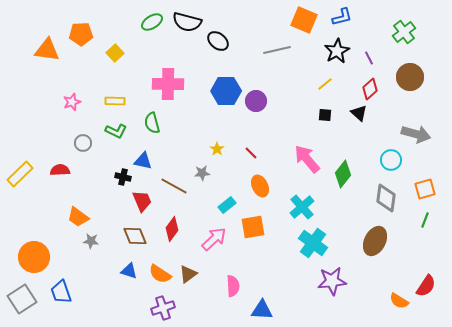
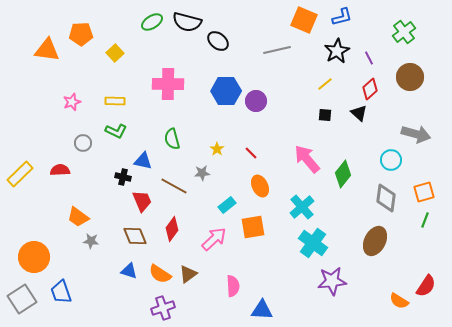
green semicircle at (152, 123): moved 20 px right, 16 px down
orange square at (425, 189): moved 1 px left, 3 px down
